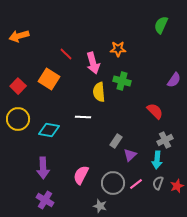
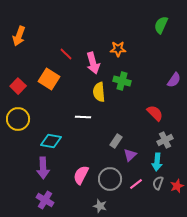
orange arrow: rotated 54 degrees counterclockwise
red semicircle: moved 2 px down
cyan diamond: moved 2 px right, 11 px down
cyan arrow: moved 2 px down
gray circle: moved 3 px left, 4 px up
